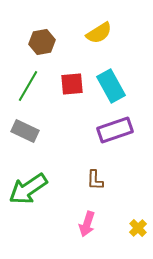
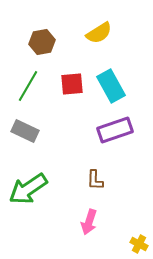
pink arrow: moved 2 px right, 2 px up
yellow cross: moved 1 px right, 16 px down; rotated 18 degrees counterclockwise
